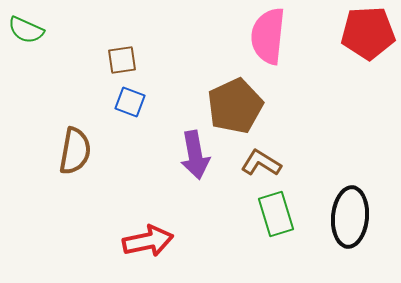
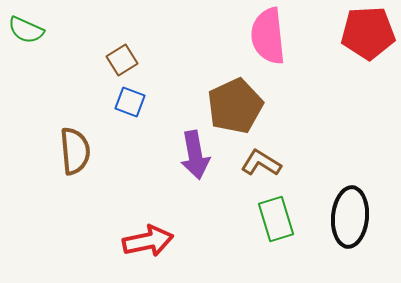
pink semicircle: rotated 12 degrees counterclockwise
brown square: rotated 24 degrees counterclockwise
brown semicircle: rotated 15 degrees counterclockwise
green rectangle: moved 5 px down
